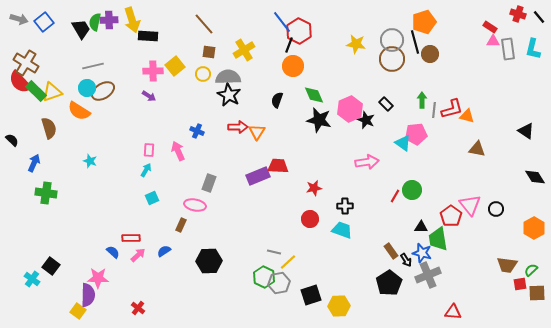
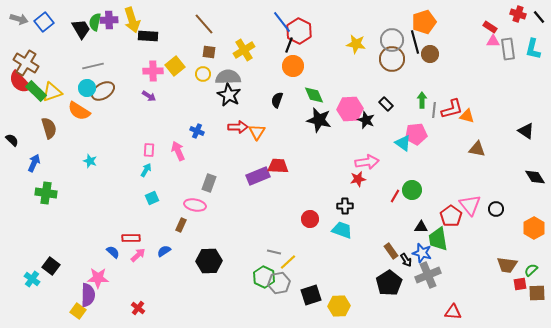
pink hexagon at (350, 109): rotated 20 degrees clockwise
red star at (314, 188): moved 44 px right, 9 px up
